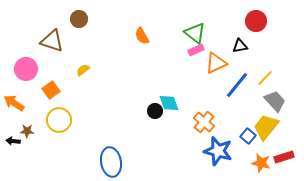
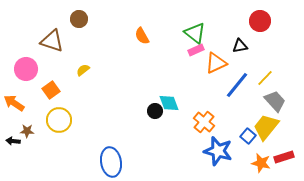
red circle: moved 4 px right
